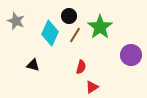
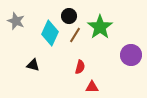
red semicircle: moved 1 px left
red triangle: rotated 32 degrees clockwise
